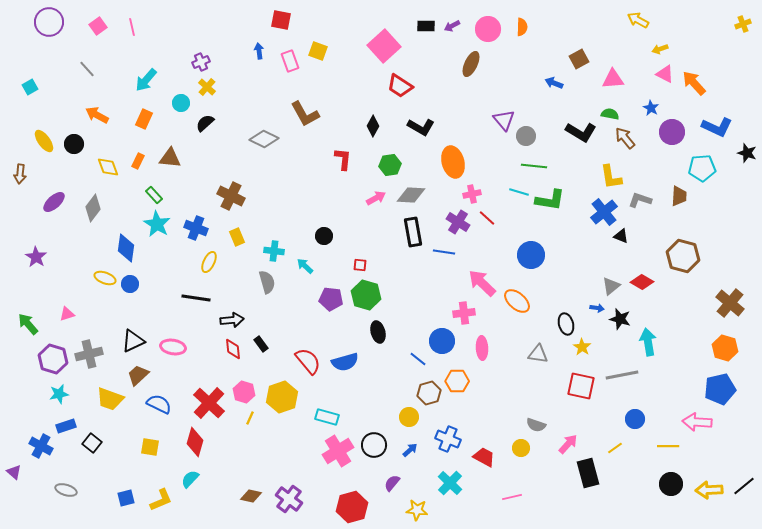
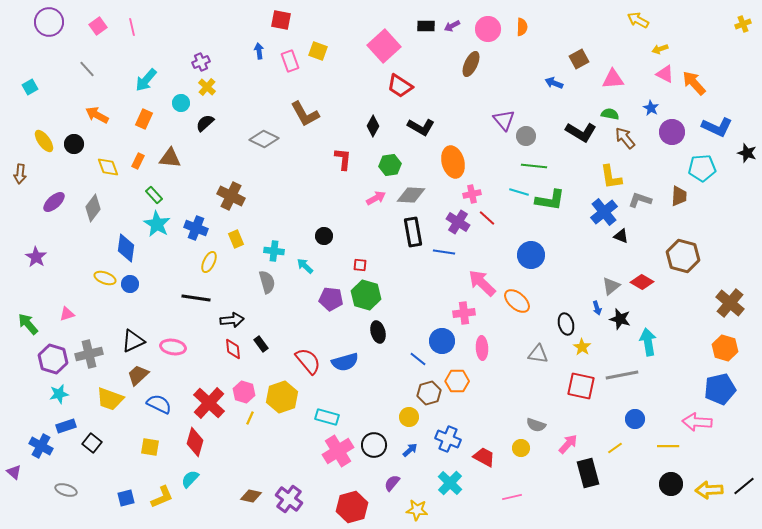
yellow rectangle at (237, 237): moved 1 px left, 2 px down
blue arrow at (597, 308): rotated 64 degrees clockwise
yellow L-shape at (161, 500): moved 1 px right, 3 px up
